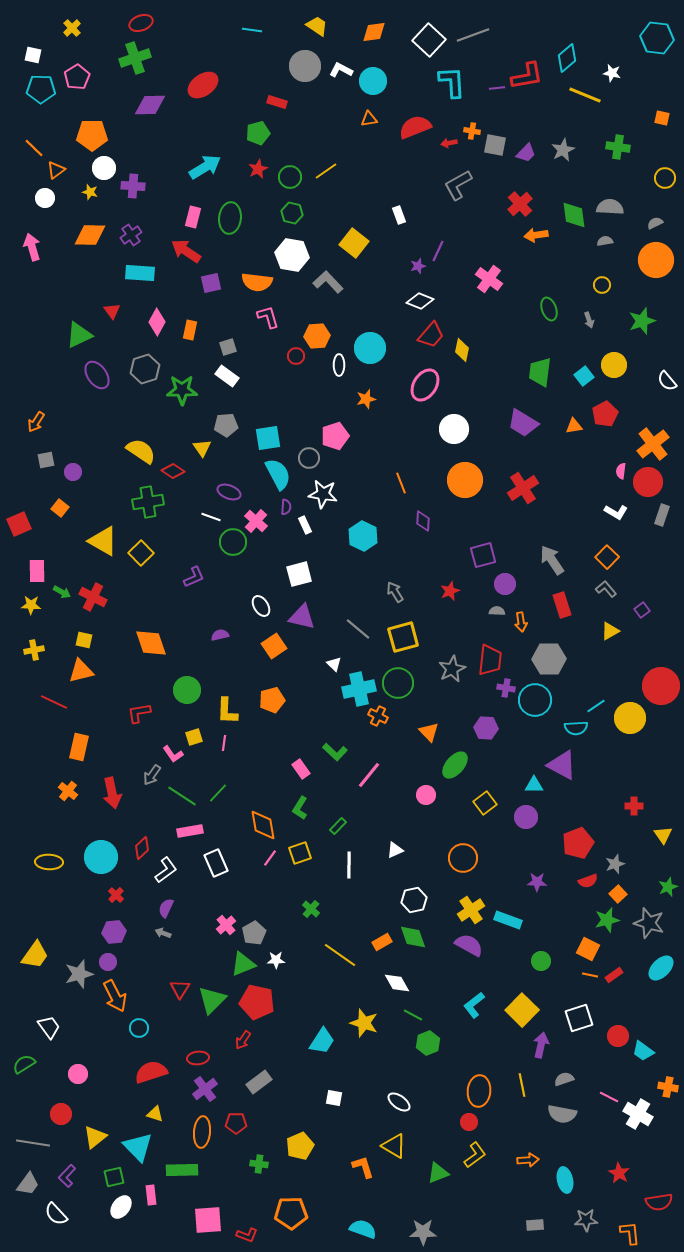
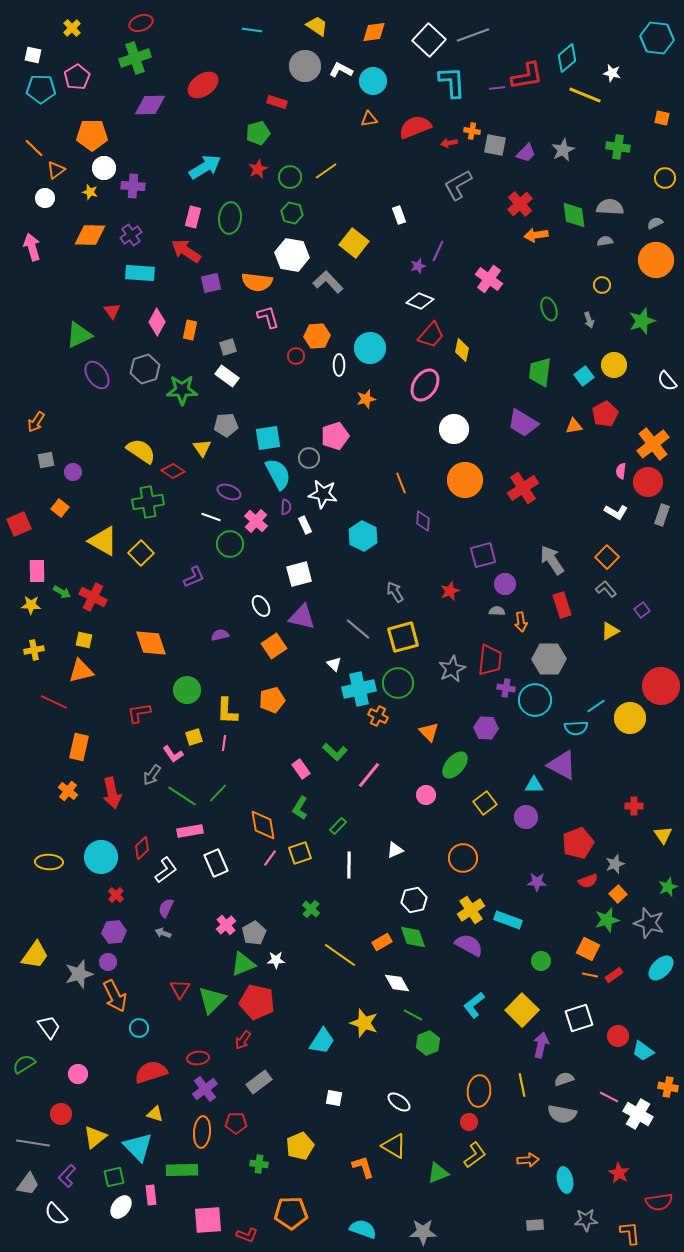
green circle at (233, 542): moved 3 px left, 2 px down
